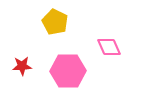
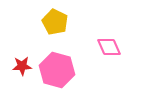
pink hexagon: moved 11 px left, 1 px up; rotated 16 degrees clockwise
